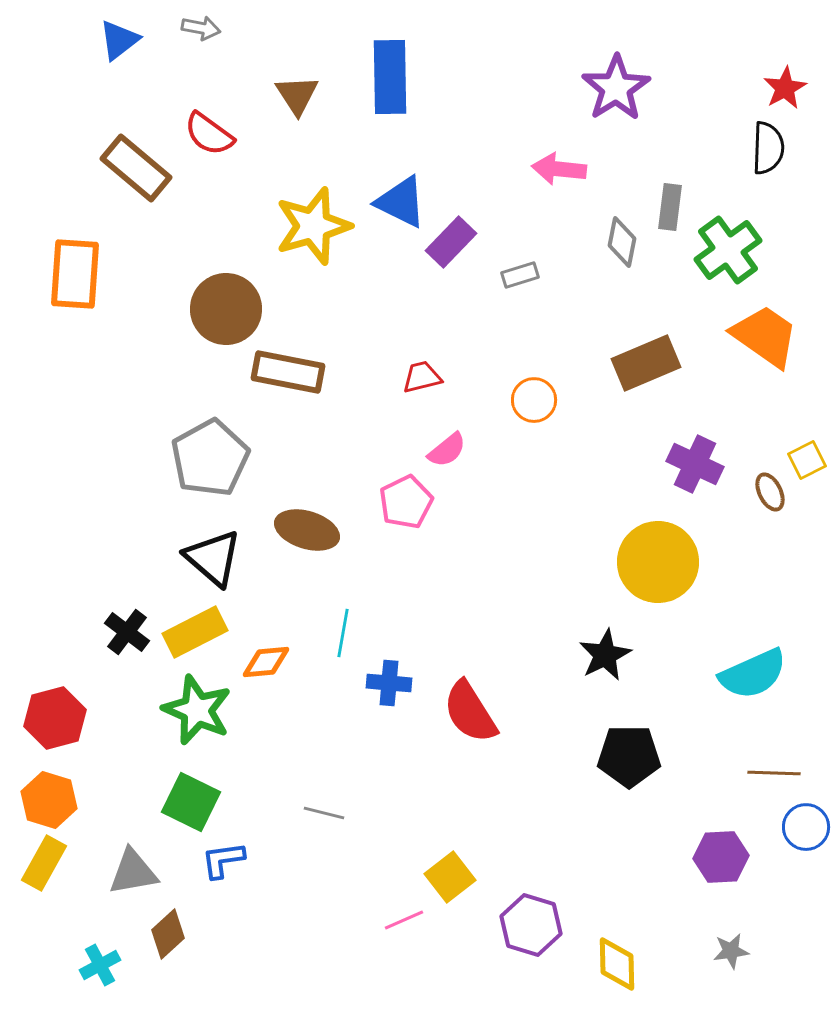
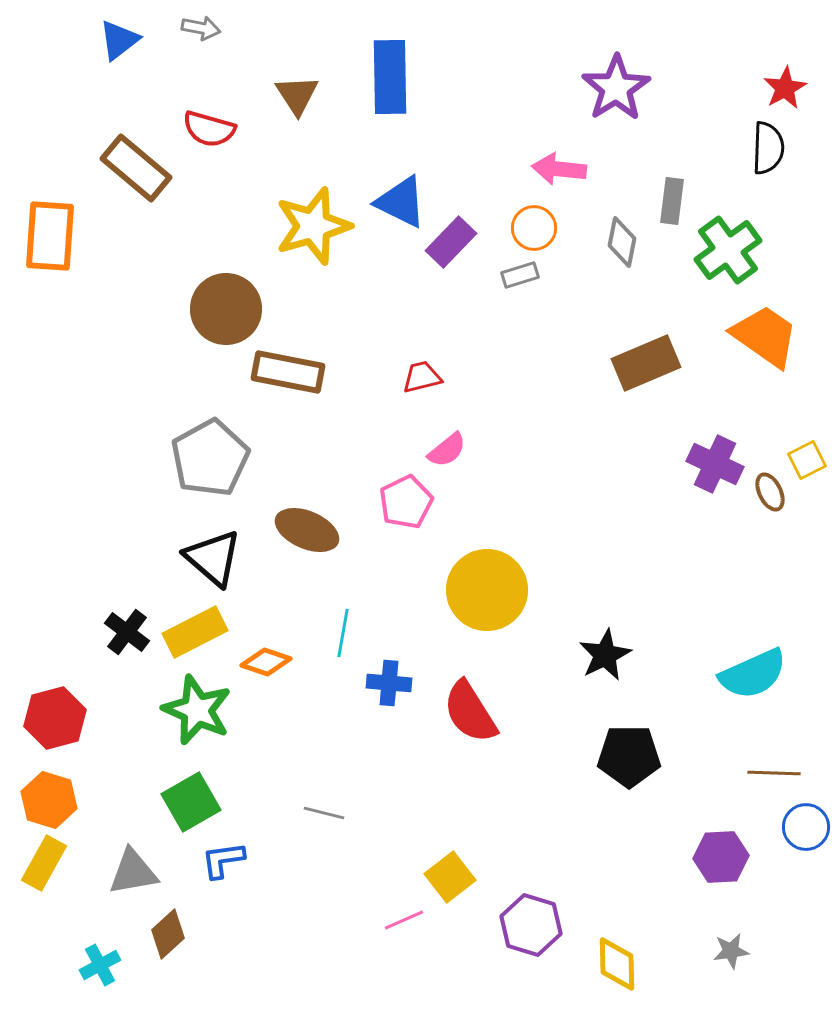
red semicircle at (209, 134): moved 5 px up; rotated 20 degrees counterclockwise
gray rectangle at (670, 207): moved 2 px right, 6 px up
orange rectangle at (75, 274): moved 25 px left, 38 px up
orange circle at (534, 400): moved 172 px up
purple cross at (695, 464): moved 20 px right
brown ellipse at (307, 530): rotated 6 degrees clockwise
yellow circle at (658, 562): moved 171 px left, 28 px down
orange diamond at (266, 662): rotated 24 degrees clockwise
green square at (191, 802): rotated 34 degrees clockwise
